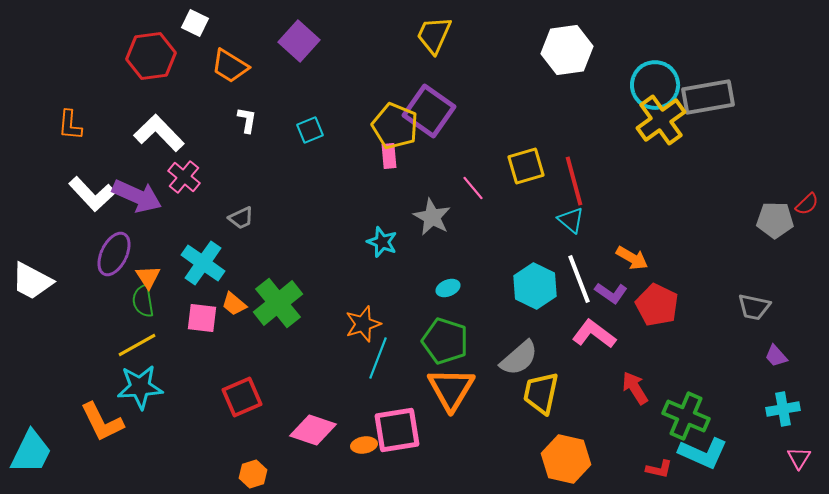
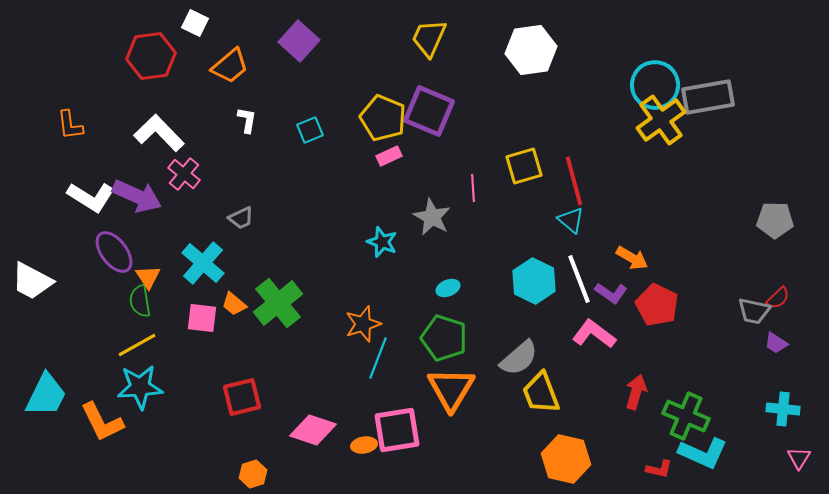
yellow trapezoid at (434, 35): moved 5 px left, 3 px down
white hexagon at (567, 50): moved 36 px left
orange trapezoid at (230, 66): rotated 72 degrees counterclockwise
purple square at (429, 111): rotated 12 degrees counterclockwise
orange L-shape at (70, 125): rotated 12 degrees counterclockwise
yellow pentagon at (395, 126): moved 12 px left, 8 px up
pink rectangle at (389, 156): rotated 70 degrees clockwise
yellow square at (526, 166): moved 2 px left
pink cross at (184, 177): moved 3 px up
pink line at (473, 188): rotated 36 degrees clockwise
white L-shape at (92, 194): moved 1 px left, 3 px down; rotated 15 degrees counterclockwise
red semicircle at (807, 204): moved 29 px left, 94 px down
purple ellipse at (114, 254): moved 2 px up; rotated 63 degrees counterclockwise
cyan cross at (203, 263): rotated 6 degrees clockwise
cyan hexagon at (535, 286): moved 1 px left, 5 px up
green semicircle at (143, 301): moved 3 px left
gray trapezoid at (754, 307): moved 4 px down
green pentagon at (445, 341): moved 1 px left, 3 px up
purple trapezoid at (776, 356): moved 13 px up; rotated 15 degrees counterclockwise
red arrow at (635, 388): moved 1 px right, 4 px down; rotated 48 degrees clockwise
yellow trapezoid at (541, 393): rotated 33 degrees counterclockwise
red square at (242, 397): rotated 9 degrees clockwise
cyan cross at (783, 409): rotated 16 degrees clockwise
cyan trapezoid at (31, 452): moved 15 px right, 57 px up
